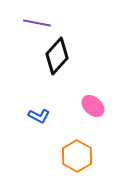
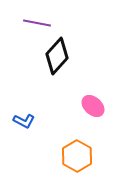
blue L-shape: moved 15 px left, 5 px down
